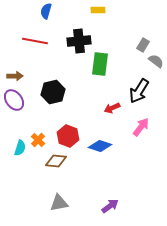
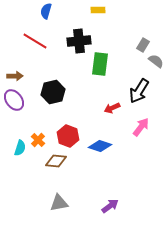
red line: rotated 20 degrees clockwise
